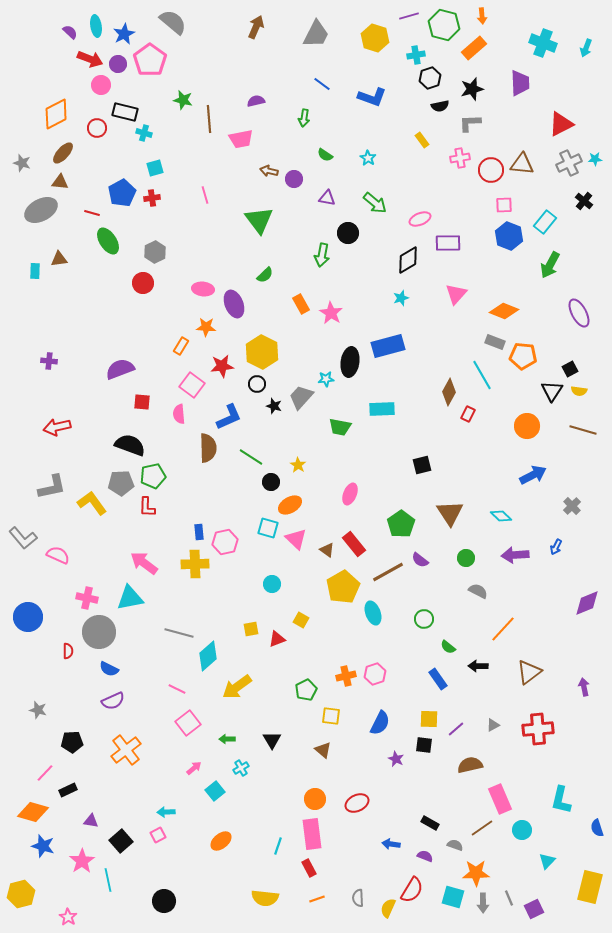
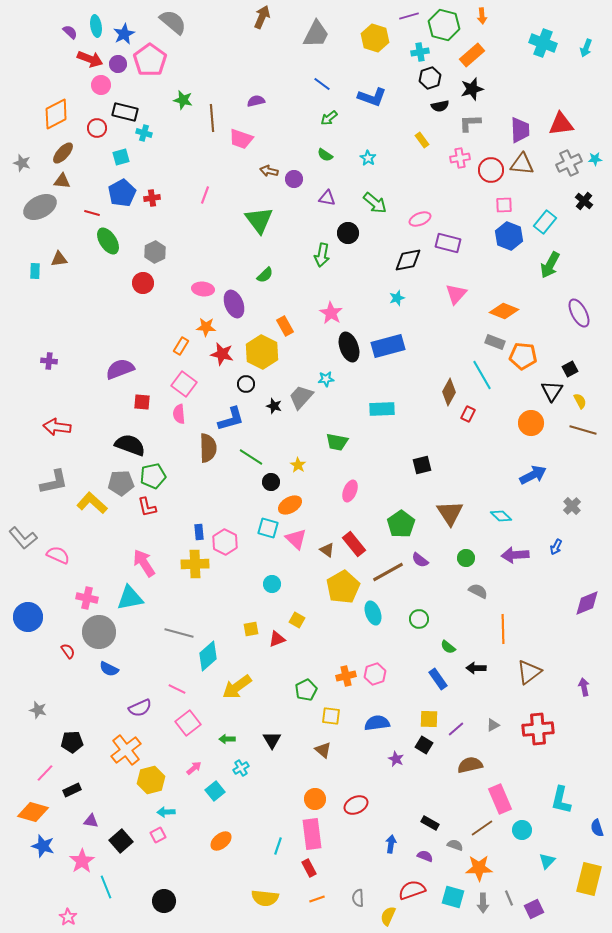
brown arrow at (256, 27): moved 6 px right, 10 px up
orange rectangle at (474, 48): moved 2 px left, 7 px down
cyan cross at (416, 55): moved 4 px right, 3 px up
purple trapezoid at (520, 83): moved 47 px down
green arrow at (304, 118): moved 25 px right; rotated 42 degrees clockwise
brown line at (209, 119): moved 3 px right, 1 px up
red triangle at (561, 124): rotated 20 degrees clockwise
pink trapezoid at (241, 139): rotated 30 degrees clockwise
cyan square at (155, 168): moved 34 px left, 11 px up
brown triangle at (60, 182): moved 2 px right, 1 px up
pink line at (205, 195): rotated 36 degrees clockwise
gray ellipse at (41, 210): moved 1 px left, 3 px up
purple rectangle at (448, 243): rotated 15 degrees clockwise
black diamond at (408, 260): rotated 20 degrees clockwise
cyan star at (401, 298): moved 4 px left
orange rectangle at (301, 304): moved 16 px left, 22 px down
black ellipse at (350, 362): moved 1 px left, 15 px up; rotated 28 degrees counterclockwise
red star at (222, 366): moved 12 px up; rotated 20 degrees clockwise
black circle at (257, 384): moved 11 px left
pink square at (192, 385): moved 8 px left, 1 px up
yellow semicircle at (579, 391): moved 1 px right, 10 px down; rotated 126 degrees counterclockwise
blue L-shape at (229, 417): moved 2 px right, 2 px down; rotated 8 degrees clockwise
orange circle at (527, 426): moved 4 px right, 3 px up
red arrow at (57, 427): rotated 20 degrees clockwise
green trapezoid at (340, 427): moved 3 px left, 15 px down
gray L-shape at (52, 487): moved 2 px right, 5 px up
pink ellipse at (350, 494): moved 3 px up
yellow L-shape at (92, 503): rotated 12 degrees counterclockwise
red L-shape at (147, 507): rotated 15 degrees counterclockwise
pink hexagon at (225, 542): rotated 20 degrees counterclockwise
pink arrow at (144, 563): rotated 20 degrees clockwise
green circle at (424, 619): moved 5 px left
yellow square at (301, 620): moved 4 px left
orange line at (503, 629): rotated 44 degrees counterclockwise
red semicircle at (68, 651): rotated 35 degrees counterclockwise
black arrow at (478, 666): moved 2 px left, 2 px down
purple semicircle at (113, 701): moved 27 px right, 7 px down
blue semicircle at (380, 723): moved 3 px left; rotated 125 degrees counterclockwise
black square at (424, 745): rotated 24 degrees clockwise
black rectangle at (68, 790): moved 4 px right
red ellipse at (357, 803): moved 1 px left, 2 px down
blue arrow at (391, 844): rotated 90 degrees clockwise
orange star at (476, 873): moved 3 px right, 5 px up
cyan line at (108, 880): moved 2 px left, 7 px down; rotated 10 degrees counterclockwise
yellow rectangle at (590, 887): moved 1 px left, 8 px up
red semicircle at (412, 890): rotated 140 degrees counterclockwise
yellow hexagon at (21, 894): moved 130 px right, 114 px up
yellow semicircle at (388, 908): moved 8 px down
